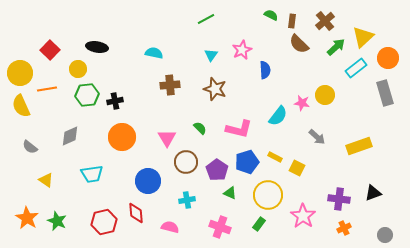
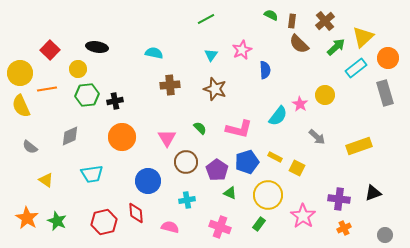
pink star at (302, 103): moved 2 px left, 1 px down; rotated 21 degrees clockwise
